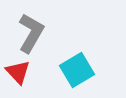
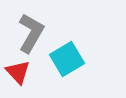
cyan square: moved 10 px left, 11 px up
